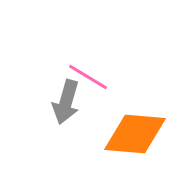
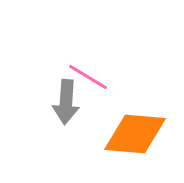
gray arrow: rotated 12 degrees counterclockwise
